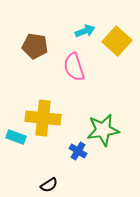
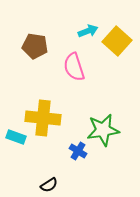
cyan arrow: moved 3 px right
